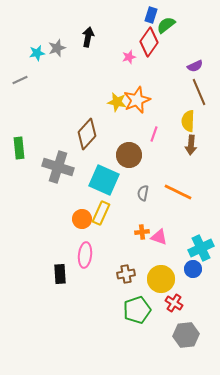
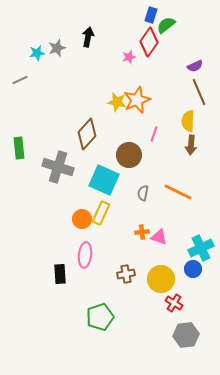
green pentagon: moved 37 px left, 7 px down
